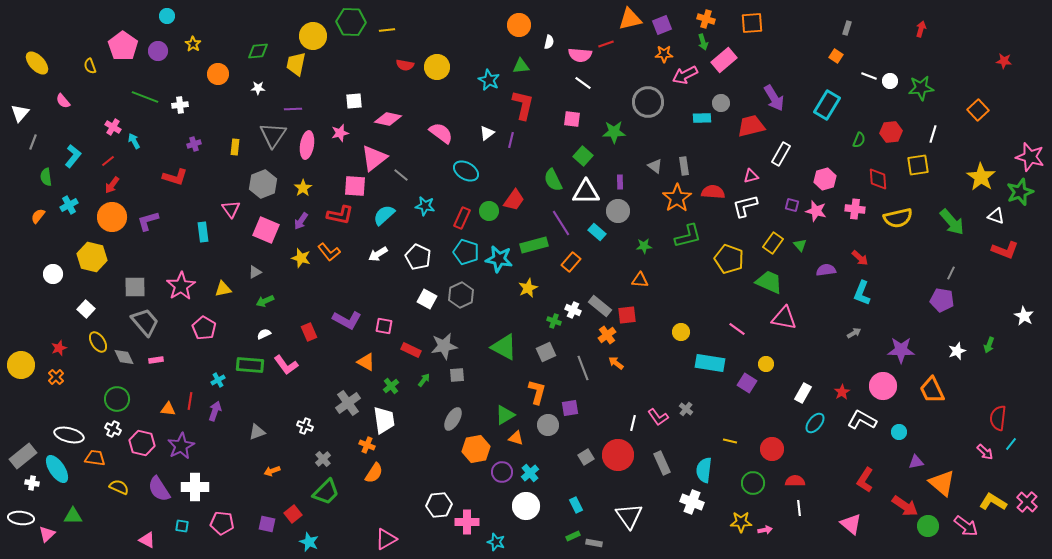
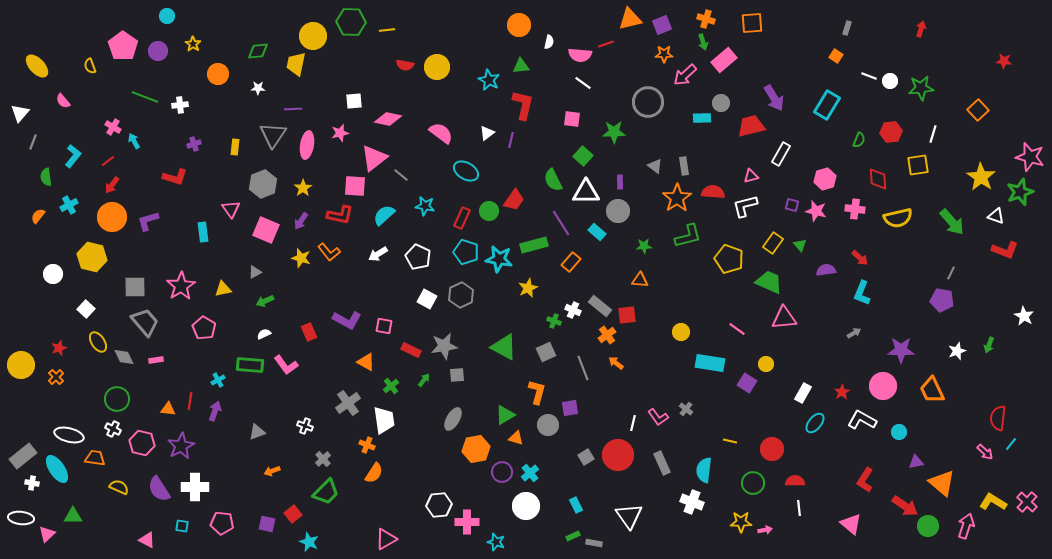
yellow ellipse at (37, 63): moved 3 px down
pink arrow at (685, 75): rotated 15 degrees counterclockwise
pink triangle at (784, 318): rotated 16 degrees counterclockwise
pink arrow at (966, 526): rotated 110 degrees counterclockwise
